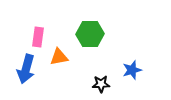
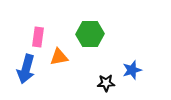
black star: moved 5 px right, 1 px up
